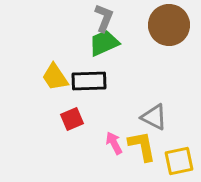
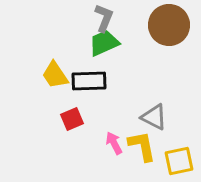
yellow trapezoid: moved 2 px up
